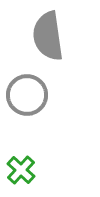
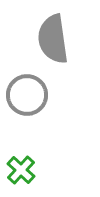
gray semicircle: moved 5 px right, 3 px down
